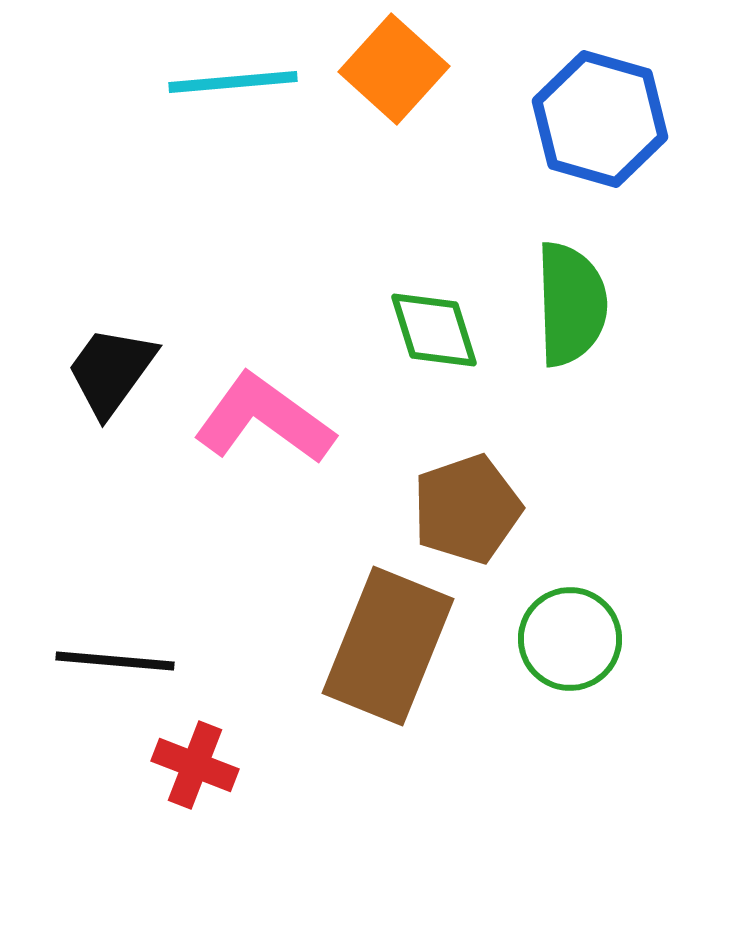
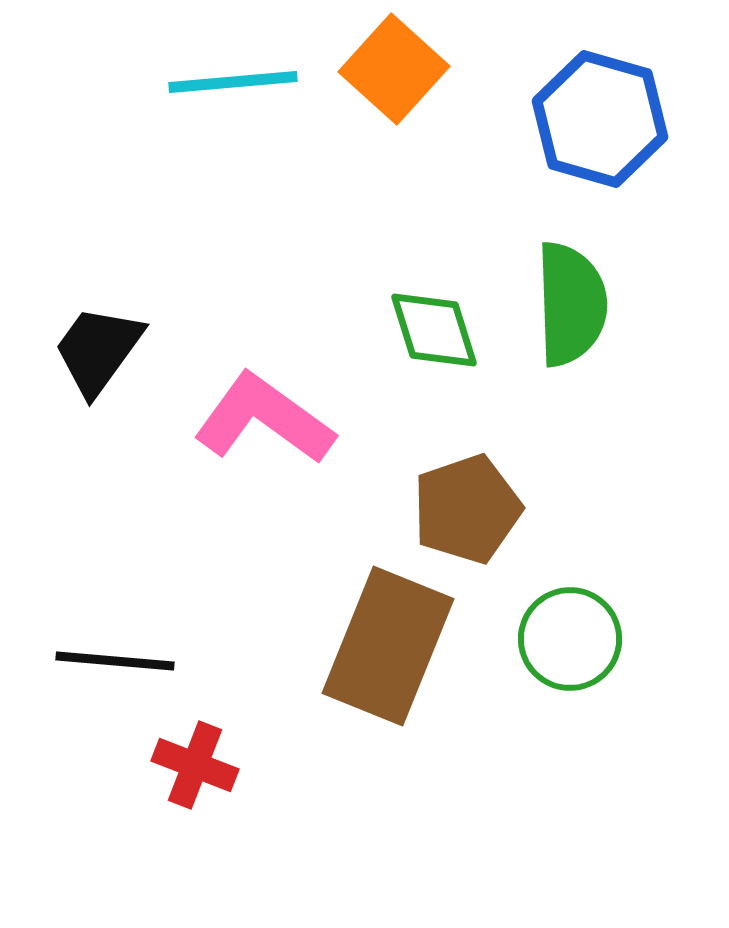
black trapezoid: moved 13 px left, 21 px up
